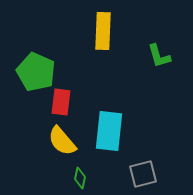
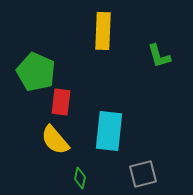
yellow semicircle: moved 7 px left, 1 px up
